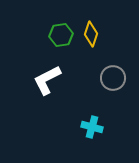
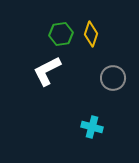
green hexagon: moved 1 px up
white L-shape: moved 9 px up
